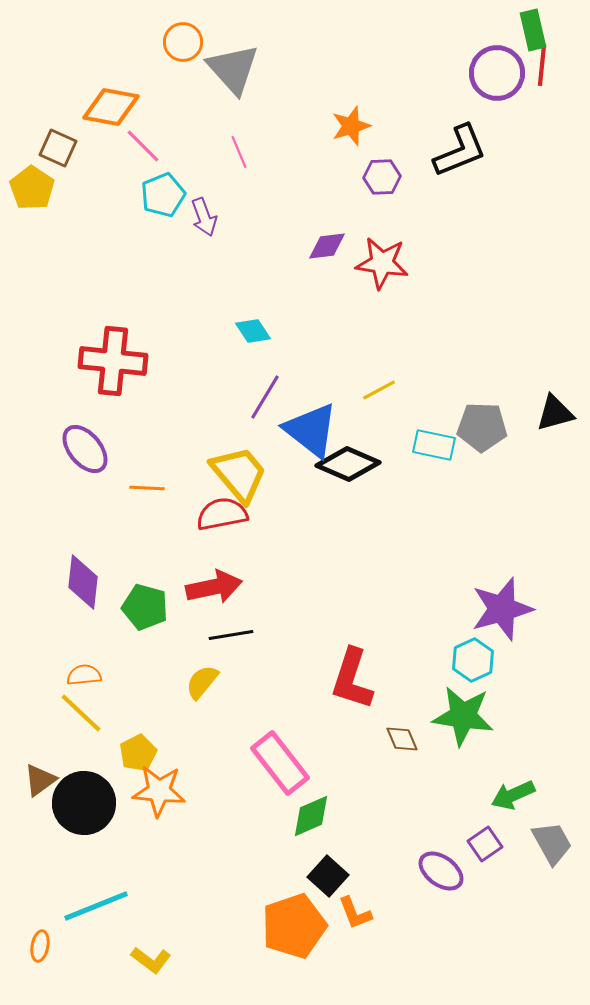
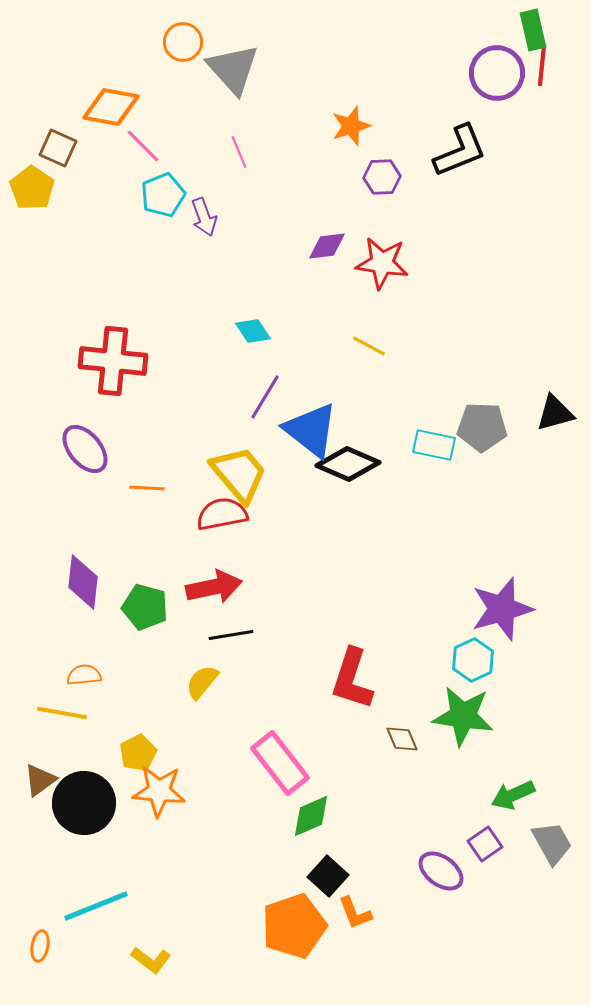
yellow line at (379, 390): moved 10 px left, 44 px up; rotated 56 degrees clockwise
yellow line at (81, 713): moved 19 px left; rotated 33 degrees counterclockwise
